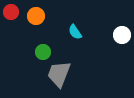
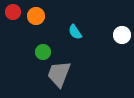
red circle: moved 2 px right
